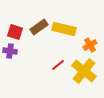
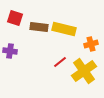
brown rectangle: rotated 42 degrees clockwise
red square: moved 14 px up
orange cross: moved 1 px right, 1 px up; rotated 16 degrees clockwise
red line: moved 2 px right, 3 px up
yellow cross: rotated 15 degrees clockwise
